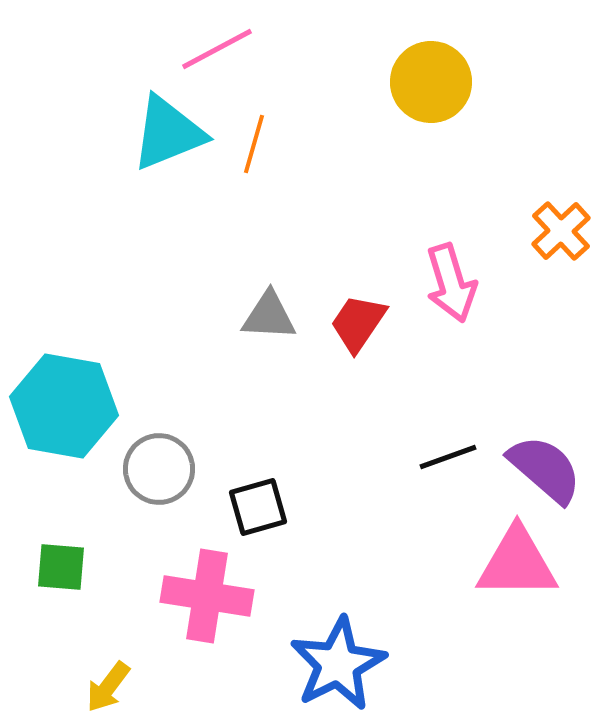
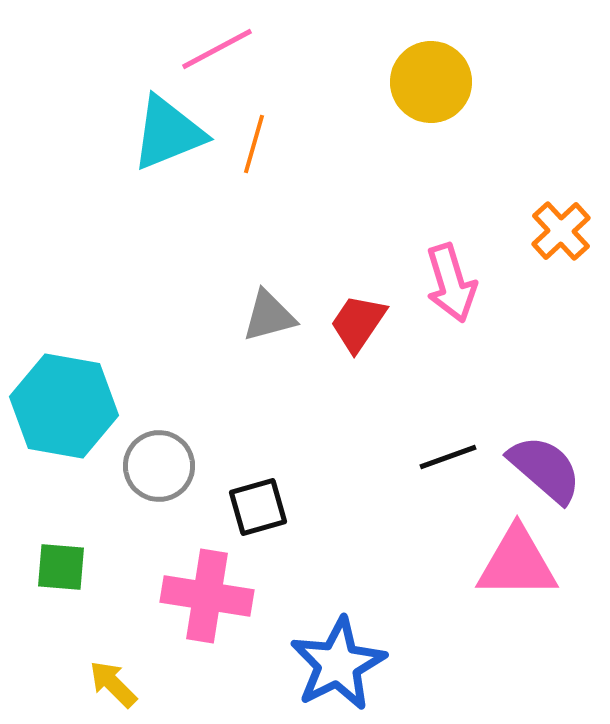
gray triangle: rotated 18 degrees counterclockwise
gray circle: moved 3 px up
yellow arrow: moved 5 px right, 3 px up; rotated 98 degrees clockwise
